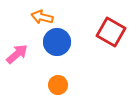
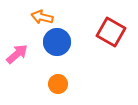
orange circle: moved 1 px up
